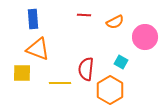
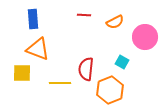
cyan square: moved 1 px right
orange hexagon: rotated 8 degrees clockwise
